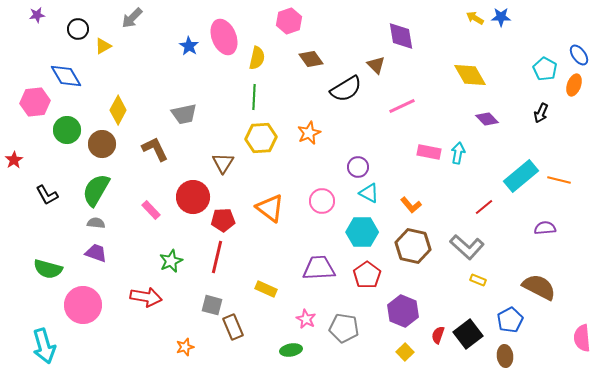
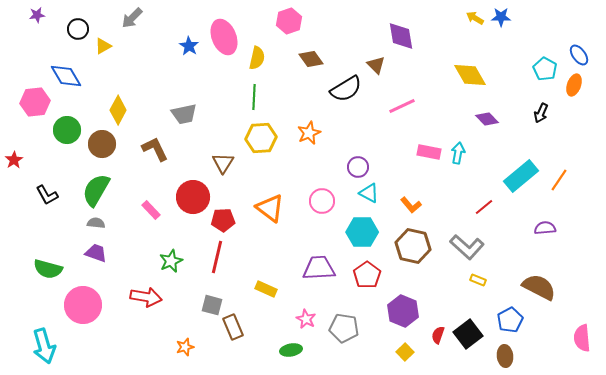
orange line at (559, 180): rotated 70 degrees counterclockwise
